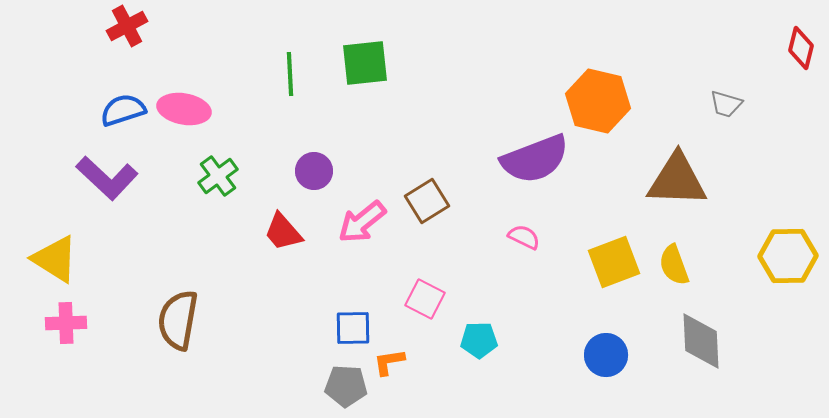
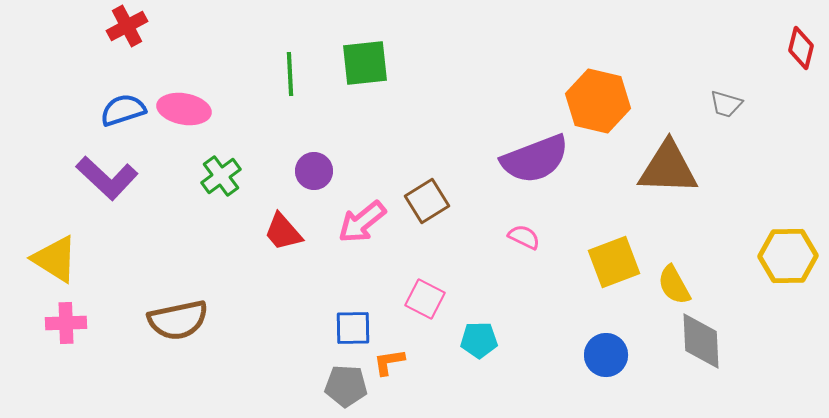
green cross: moved 3 px right
brown triangle: moved 9 px left, 12 px up
yellow semicircle: moved 20 px down; rotated 9 degrees counterclockwise
brown semicircle: rotated 112 degrees counterclockwise
